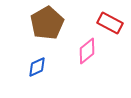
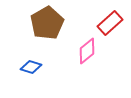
red rectangle: rotated 70 degrees counterclockwise
blue diamond: moved 6 px left; rotated 40 degrees clockwise
